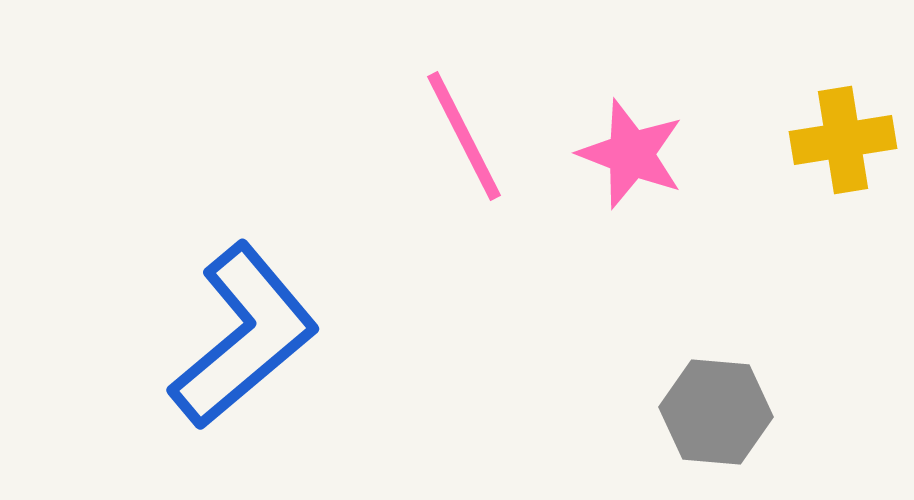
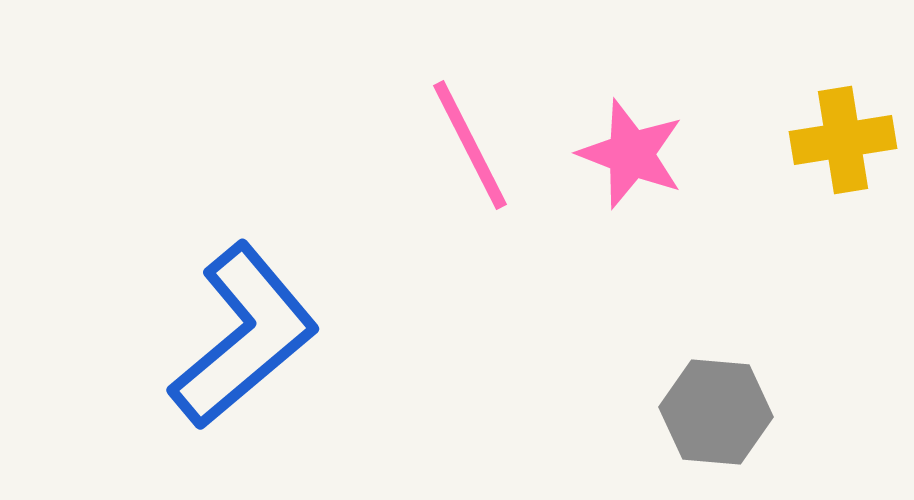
pink line: moved 6 px right, 9 px down
